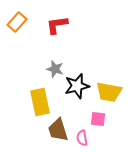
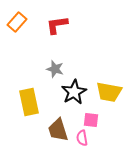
black star: moved 3 px left, 6 px down; rotated 15 degrees counterclockwise
yellow rectangle: moved 11 px left
pink square: moved 7 px left, 1 px down
